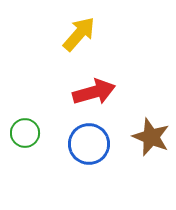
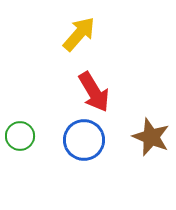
red arrow: rotated 75 degrees clockwise
green circle: moved 5 px left, 3 px down
blue circle: moved 5 px left, 4 px up
